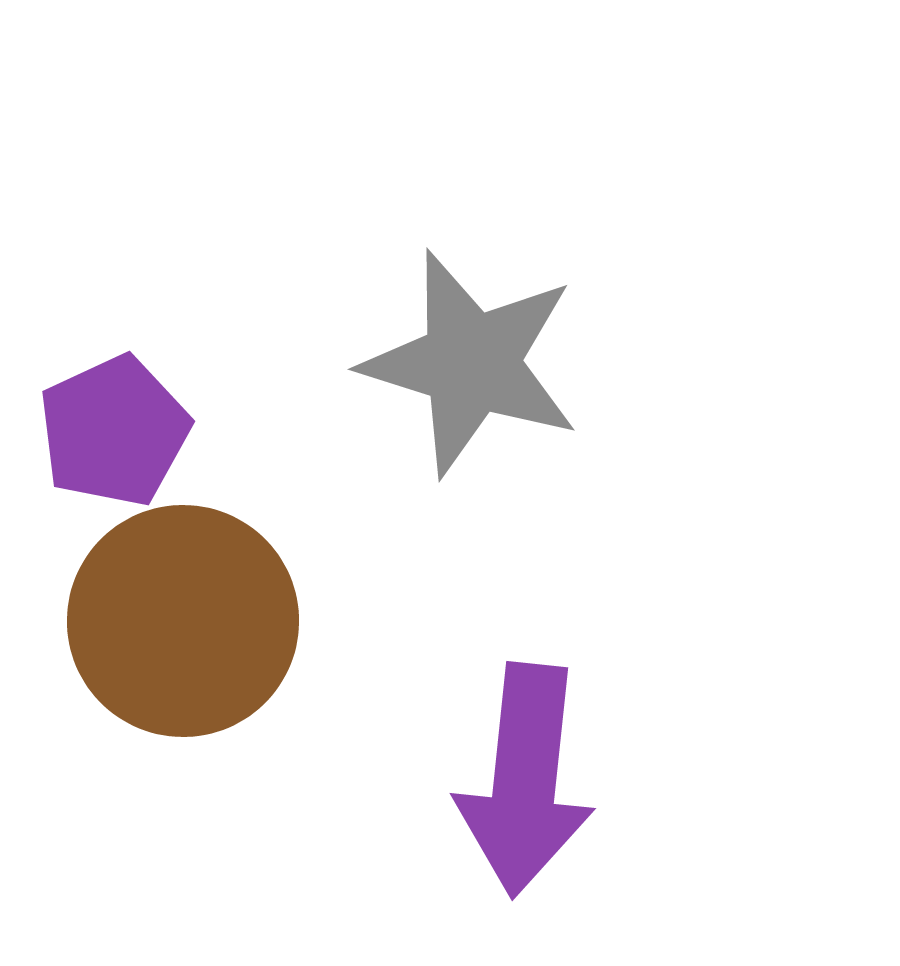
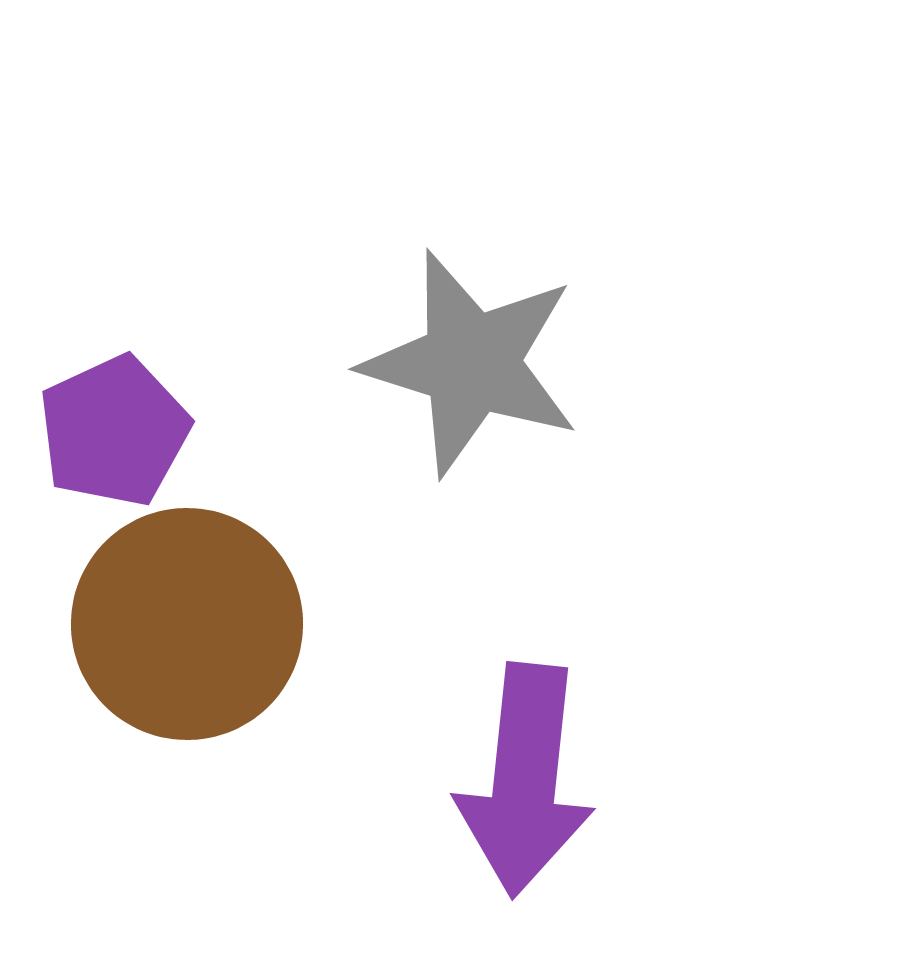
brown circle: moved 4 px right, 3 px down
